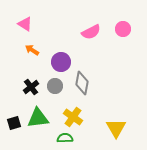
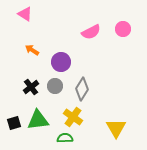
pink triangle: moved 10 px up
gray diamond: moved 6 px down; rotated 20 degrees clockwise
green triangle: moved 2 px down
